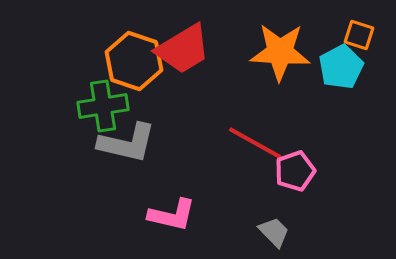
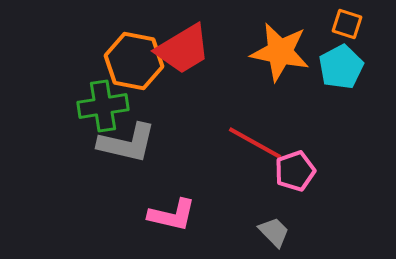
orange square: moved 12 px left, 11 px up
orange star: rotated 8 degrees clockwise
orange hexagon: rotated 8 degrees counterclockwise
